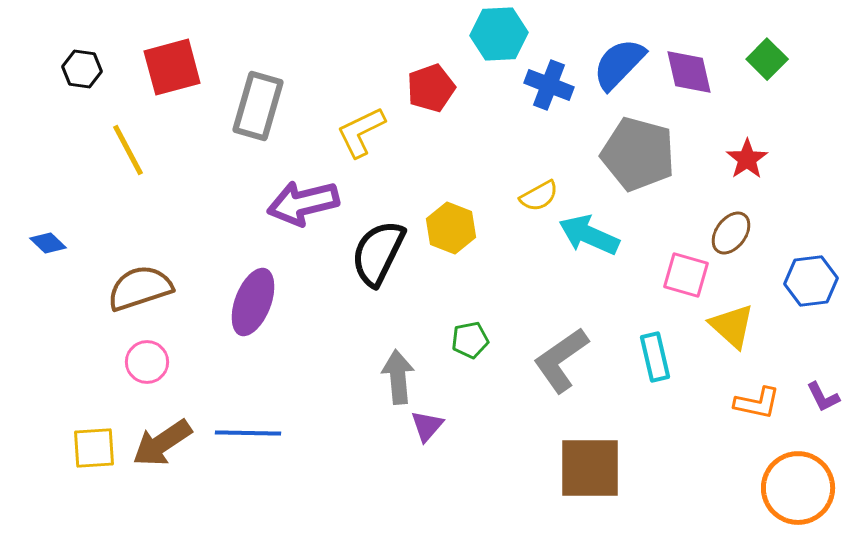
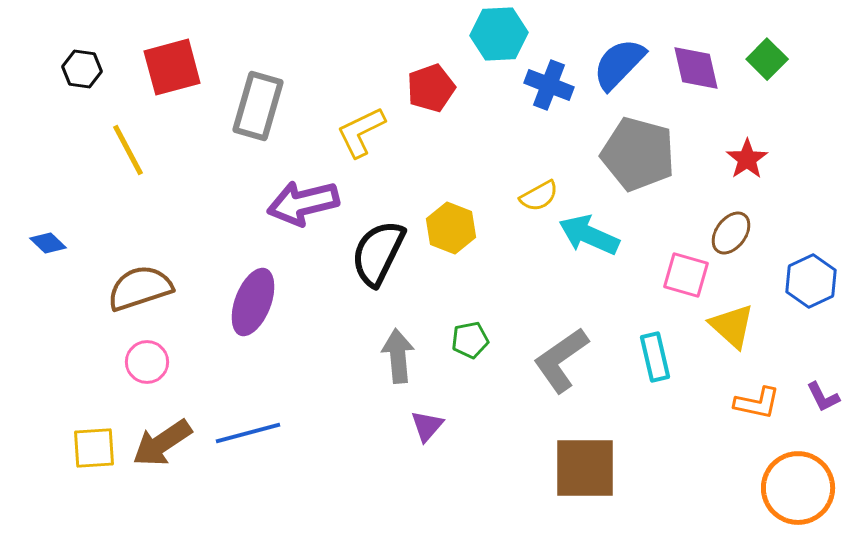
purple diamond: moved 7 px right, 4 px up
blue hexagon: rotated 18 degrees counterclockwise
gray arrow: moved 21 px up
blue line: rotated 16 degrees counterclockwise
brown square: moved 5 px left
